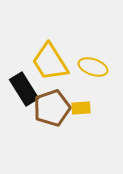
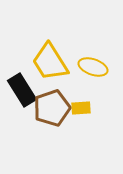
black rectangle: moved 2 px left, 1 px down
